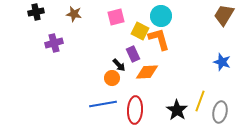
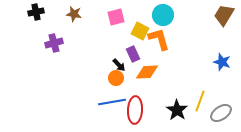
cyan circle: moved 2 px right, 1 px up
orange circle: moved 4 px right
blue line: moved 9 px right, 2 px up
gray ellipse: moved 1 px right, 1 px down; rotated 45 degrees clockwise
